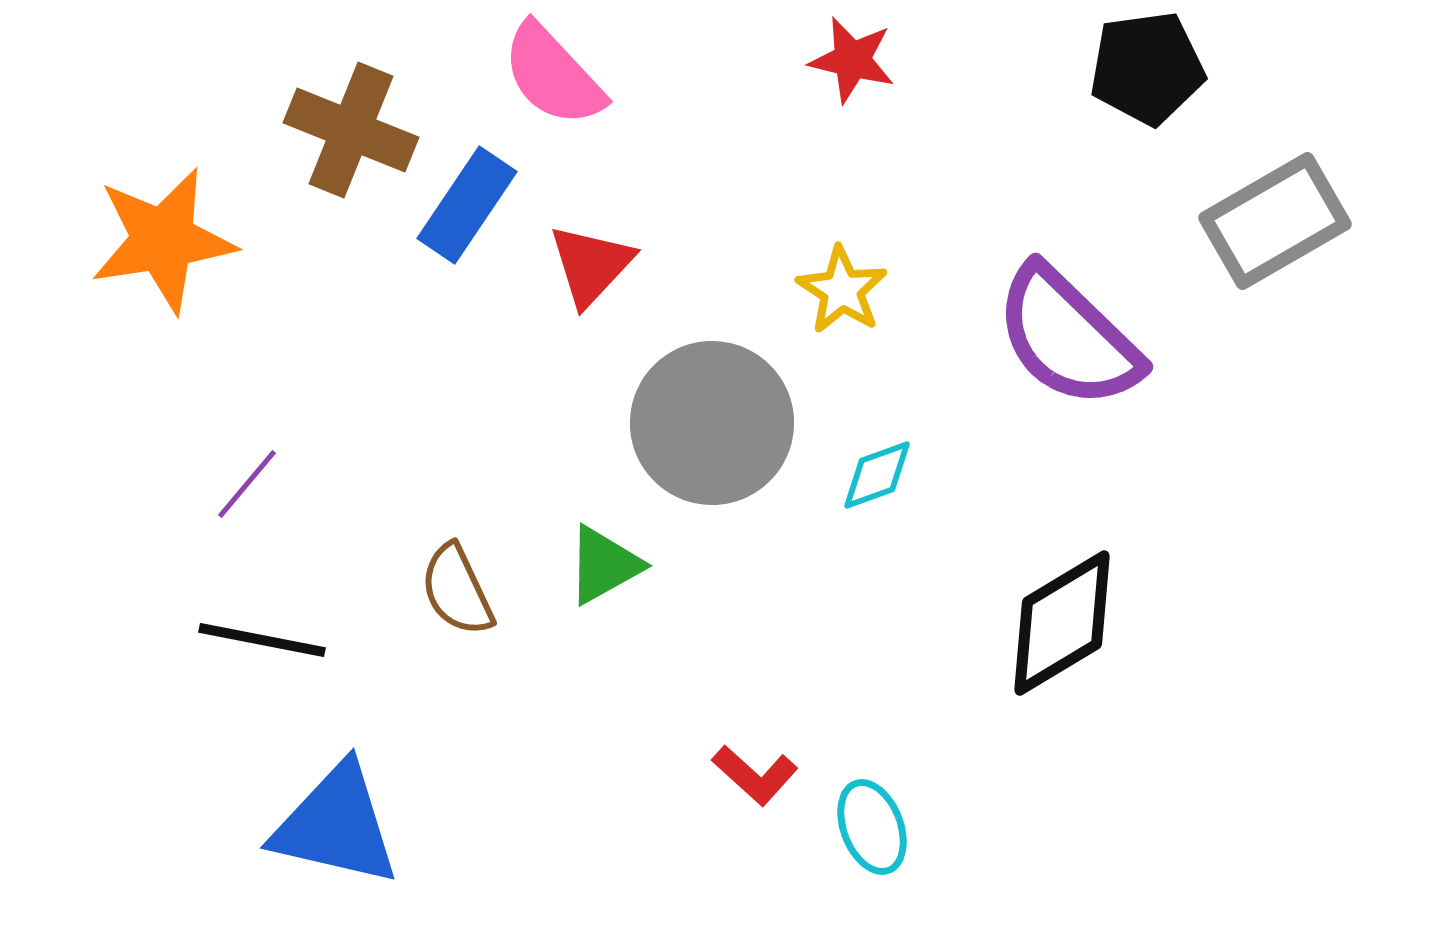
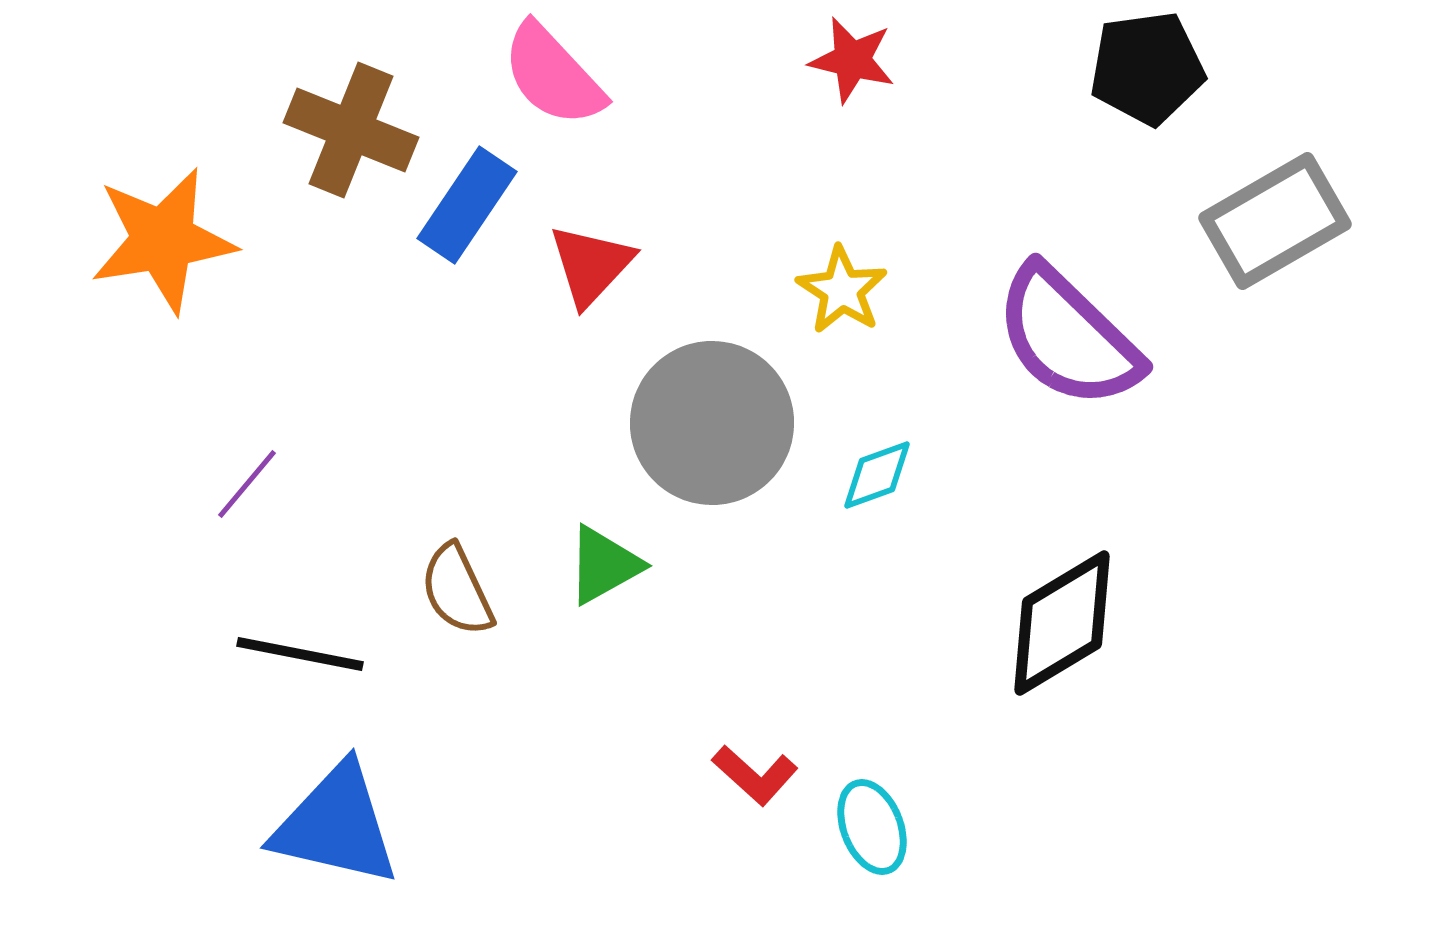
black line: moved 38 px right, 14 px down
